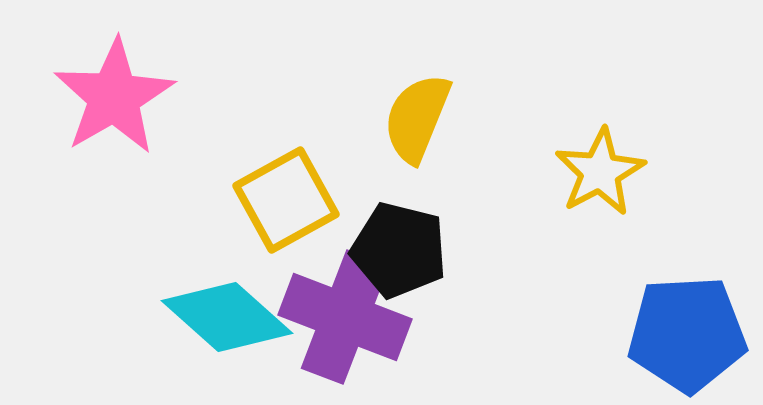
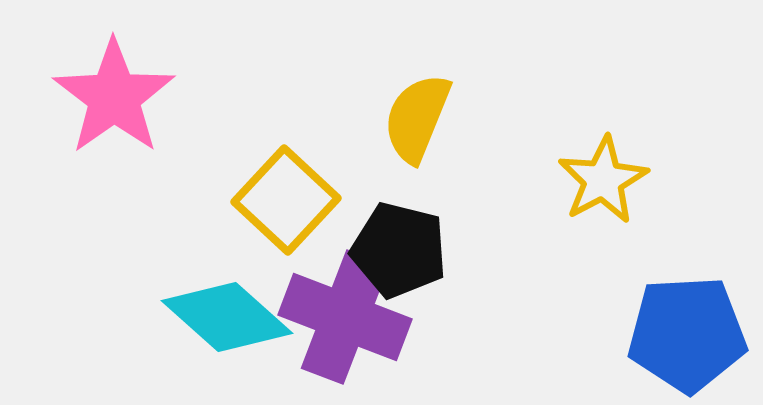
pink star: rotated 5 degrees counterclockwise
yellow star: moved 3 px right, 8 px down
yellow square: rotated 18 degrees counterclockwise
